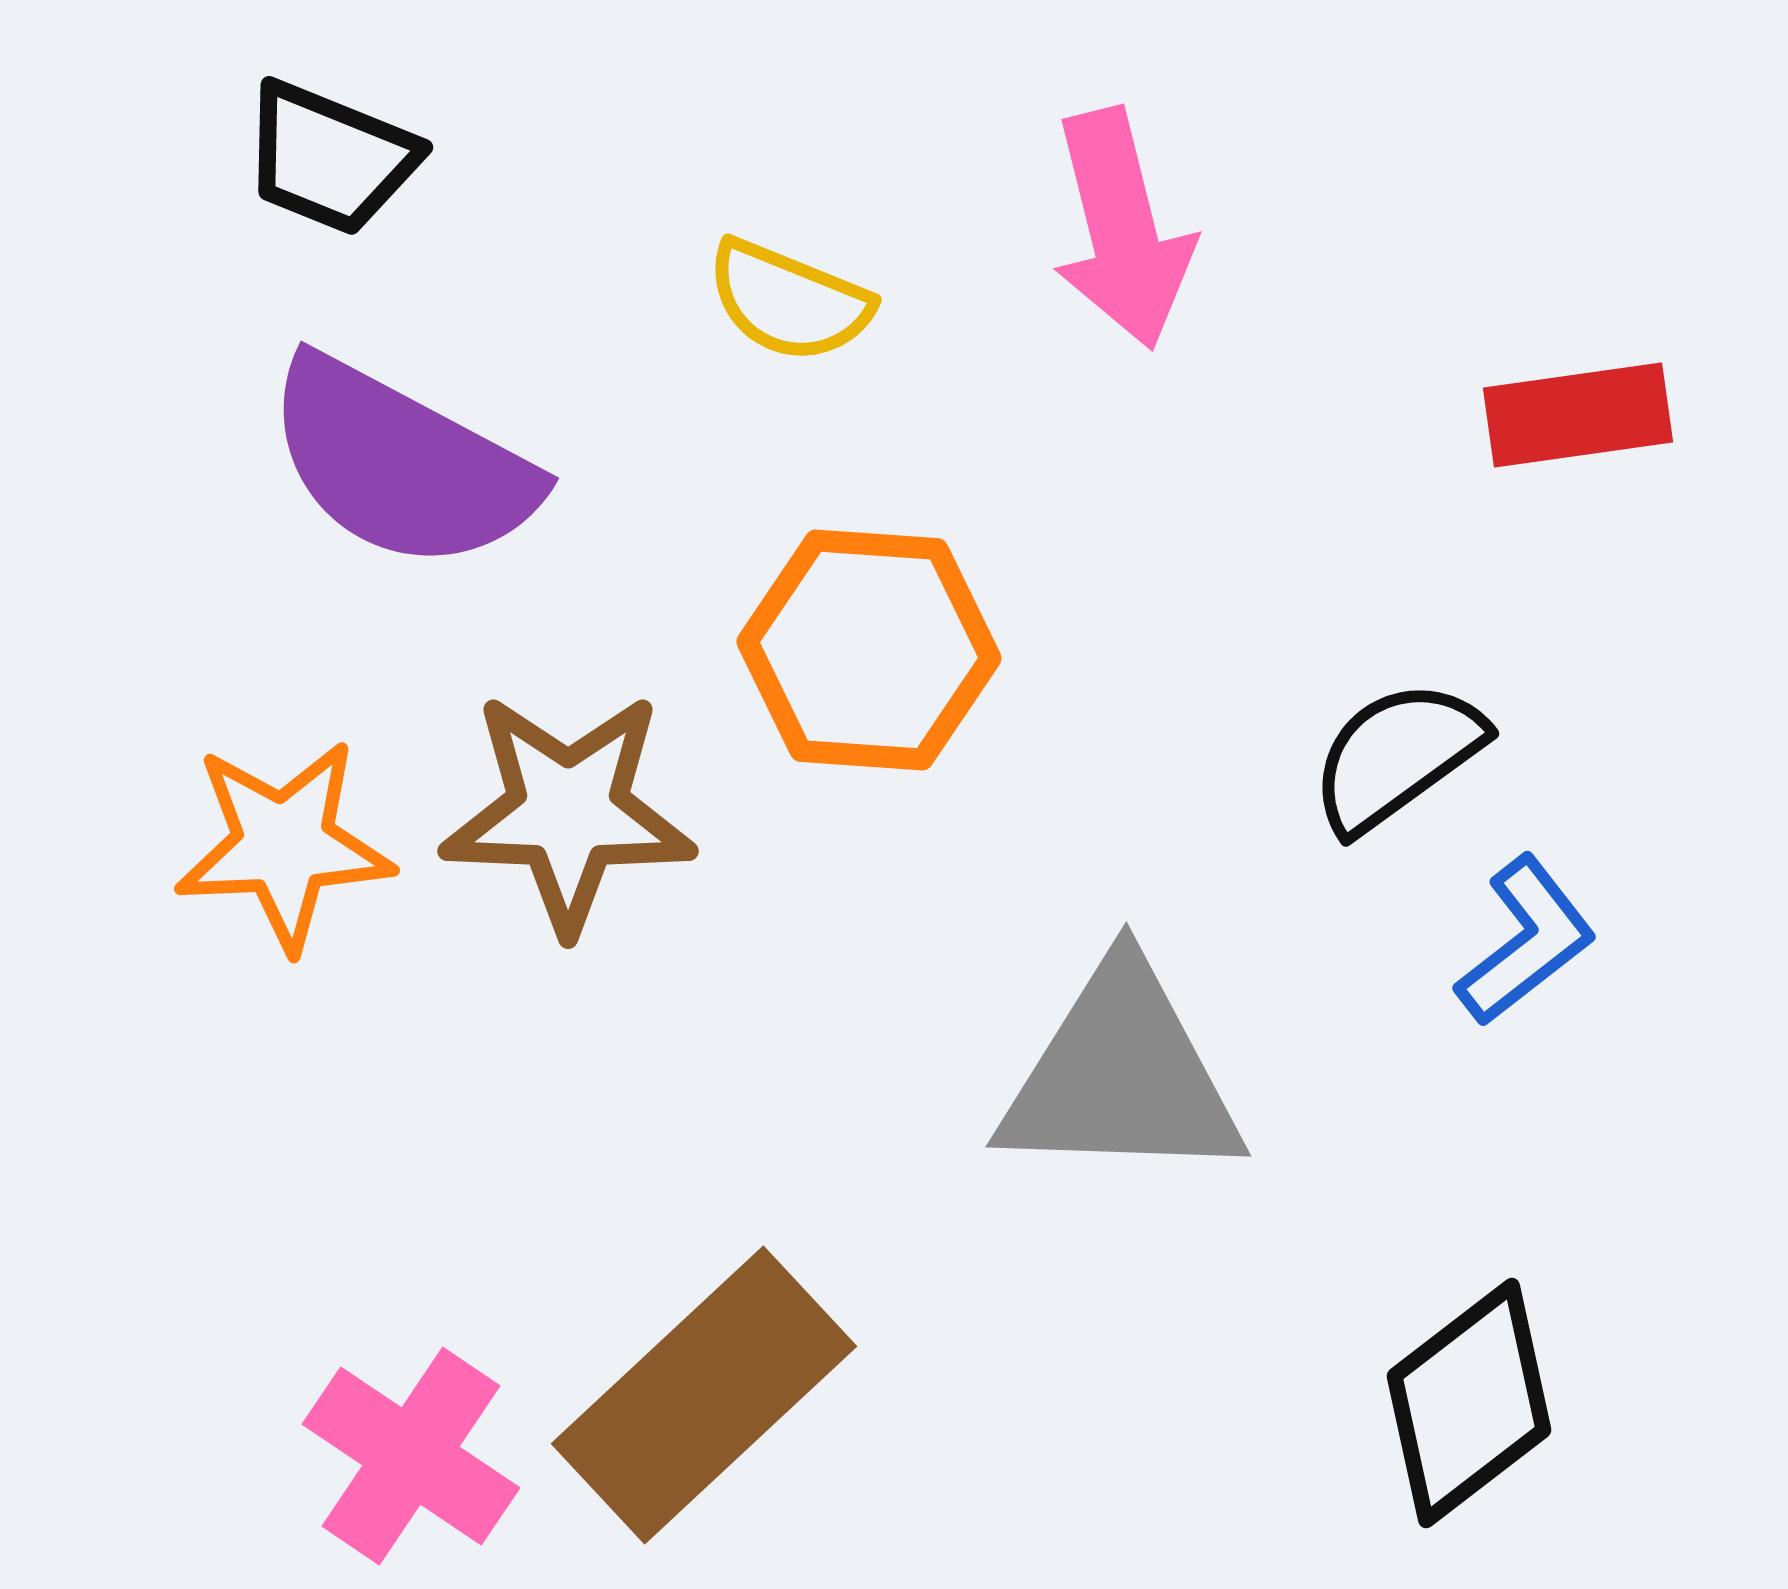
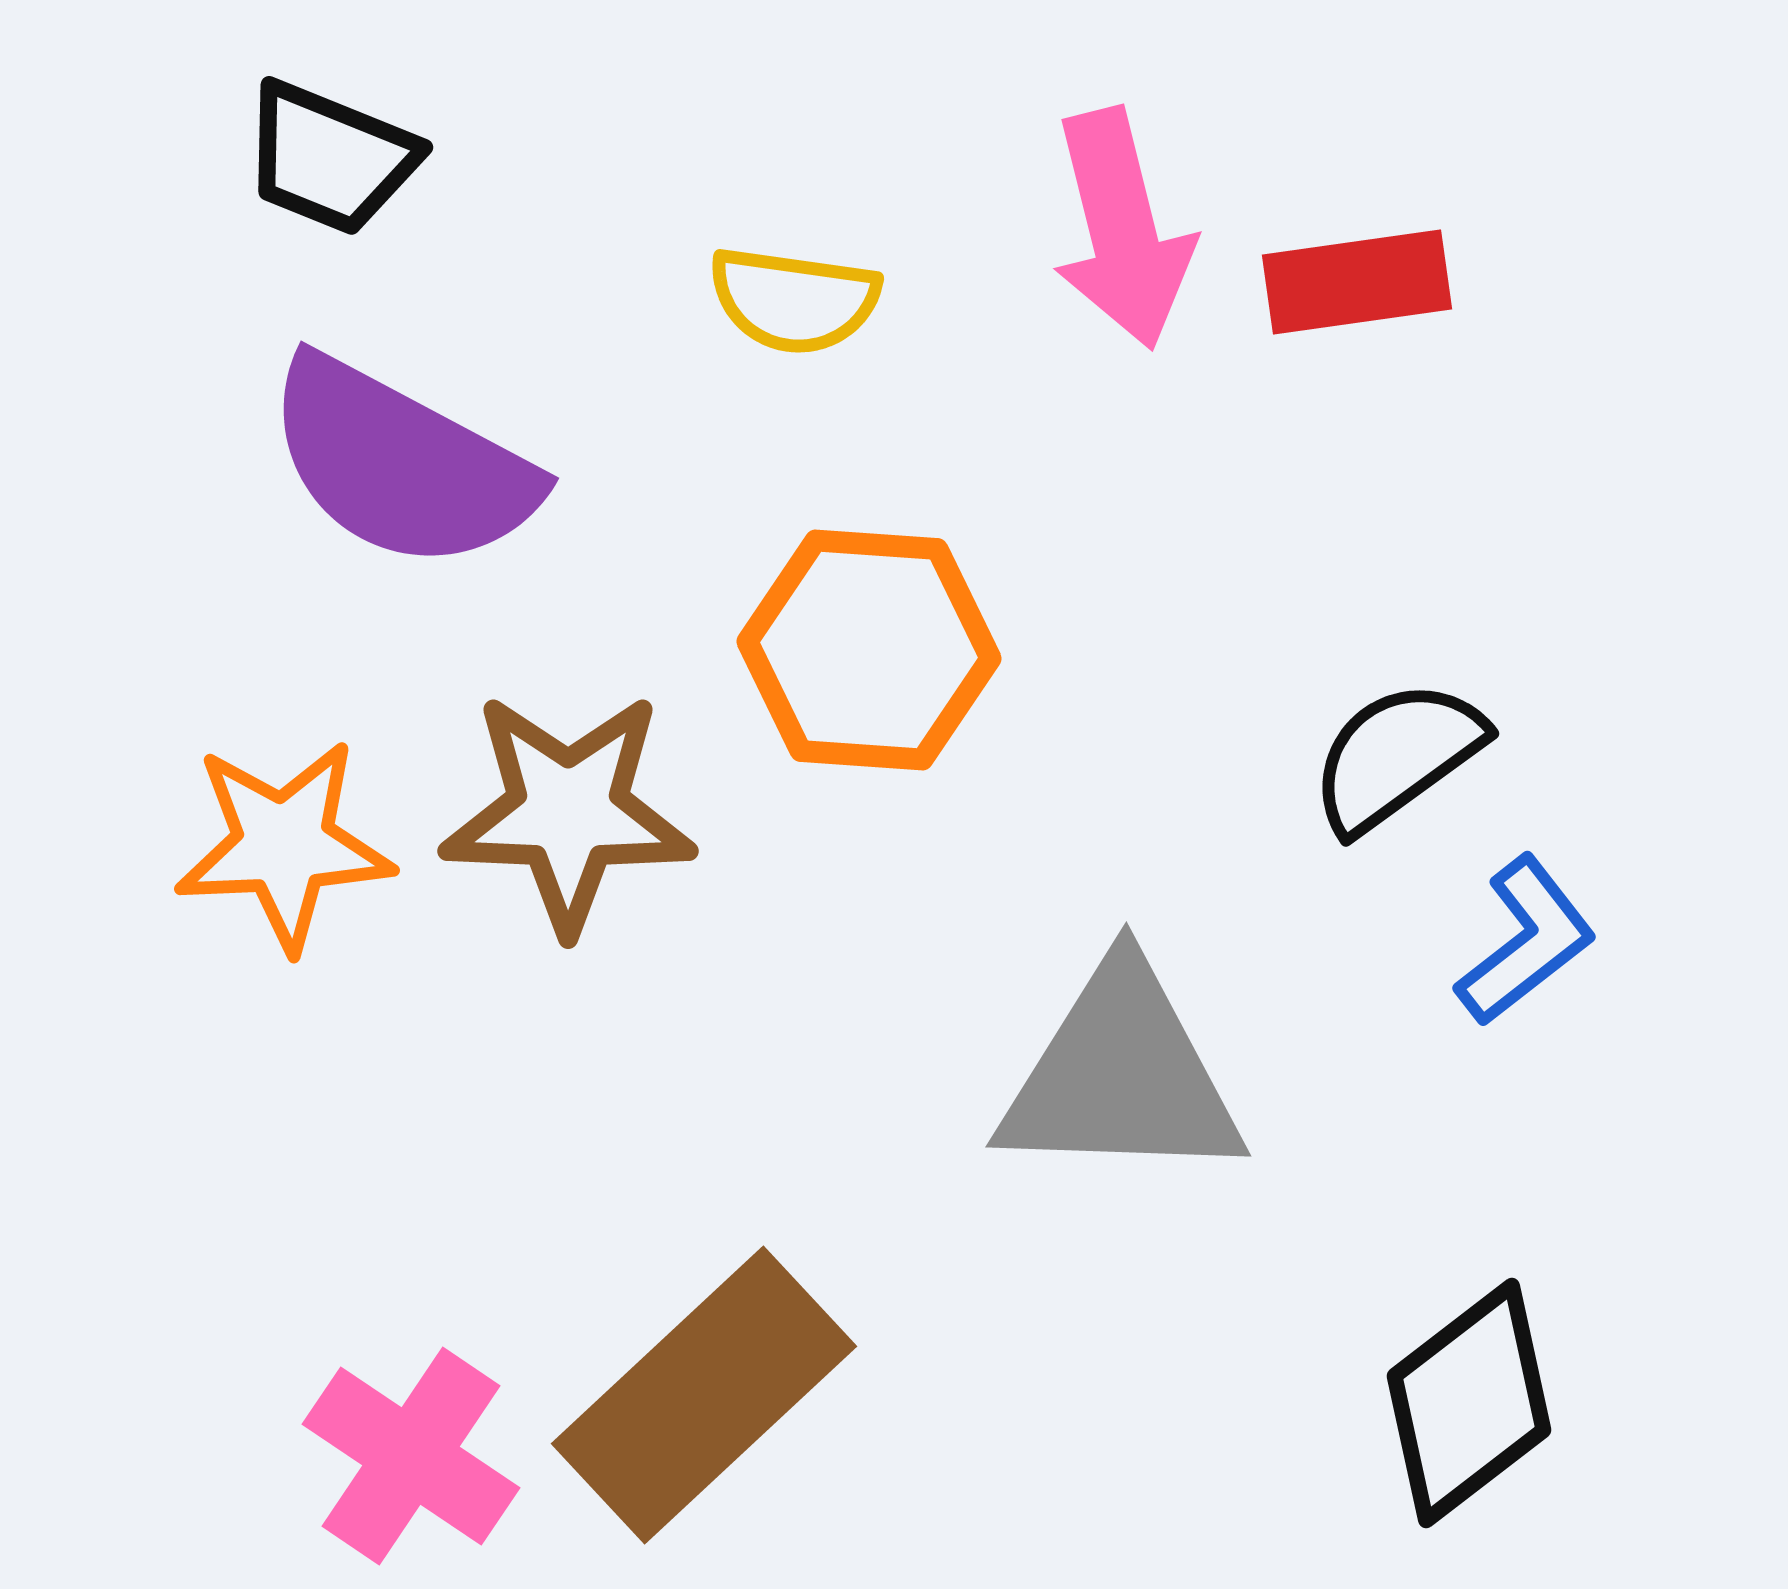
yellow semicircle: moved 5 px right, 1 px up; rotated 14 degrees counterclockwise
red rectangle: moved 221 px left, 133 px up
